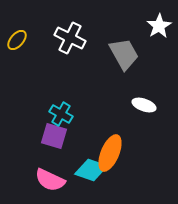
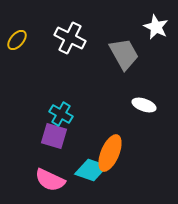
white star: moved 3 px left, 1 px down; rotated 15 degrees counterclockwise
